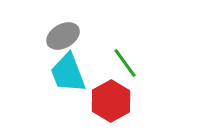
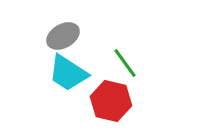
cyan trapezoid: rotated 36 degrees counterclockwise
red hexagon: rotated 18 degrees counterclockwise
